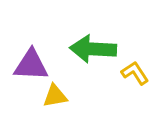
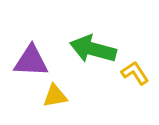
green arrow: rotated 12 degrees clockwise
purple triangle: moved 4 px up
